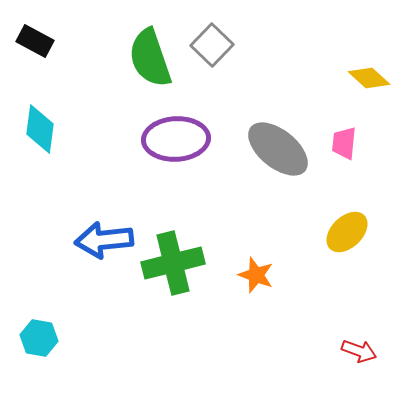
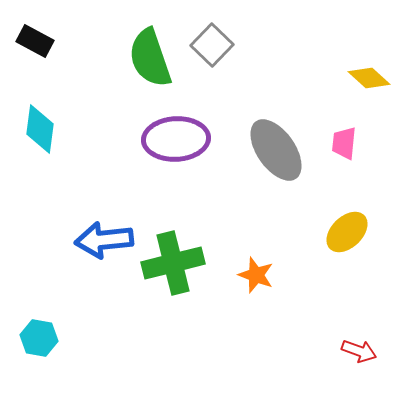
gray ellipse: moved 2 px left, 1 px down; rotated 16 degrees clockwise
